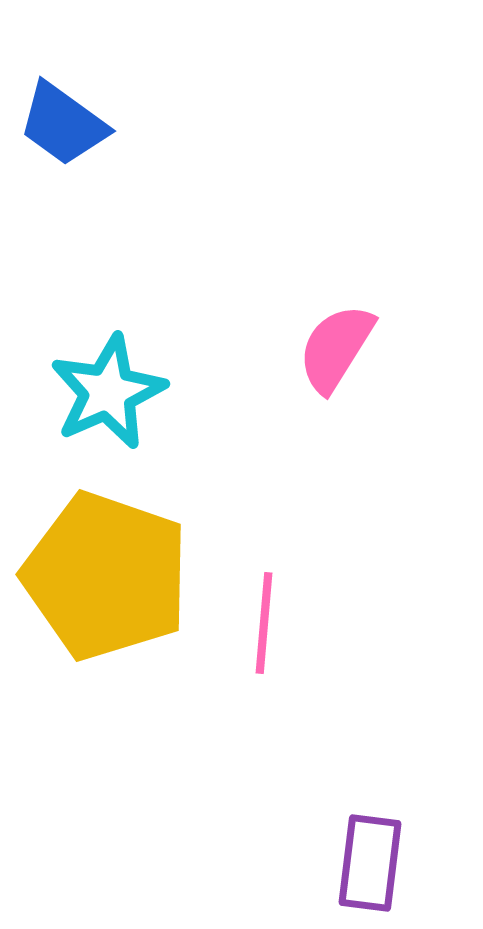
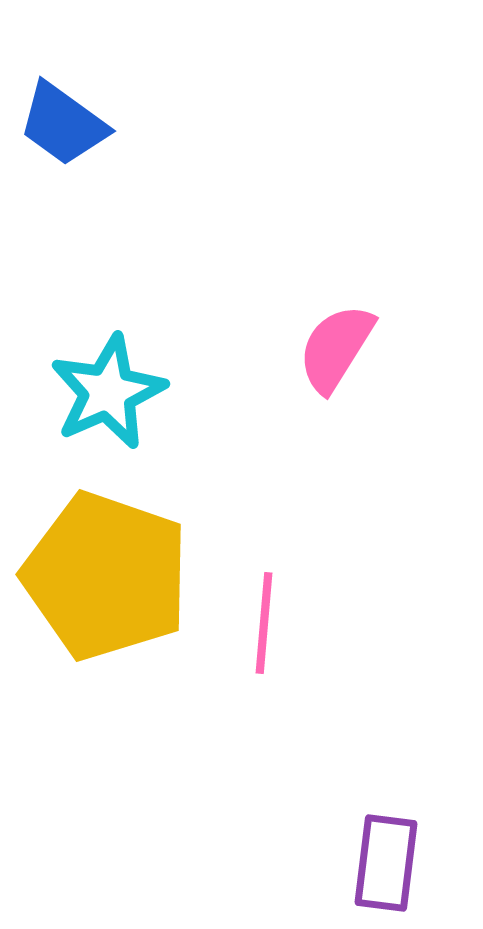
purple rectangle: moved 16 px right
